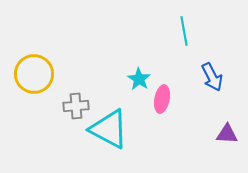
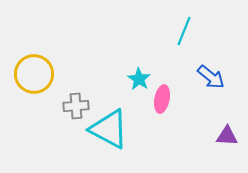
cyan line: rotated 32 degrees clockwise
blue arrow: moved 1 px left; rotated 24 degrees counterclockwise
purple triangle: moved 2 px down
